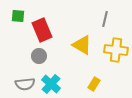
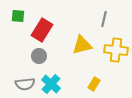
gray line: moved 1 px left
red rectangle: rotated 55 degrees clockwise
yellow triangle: rotated 45 degrees counterclockwise
